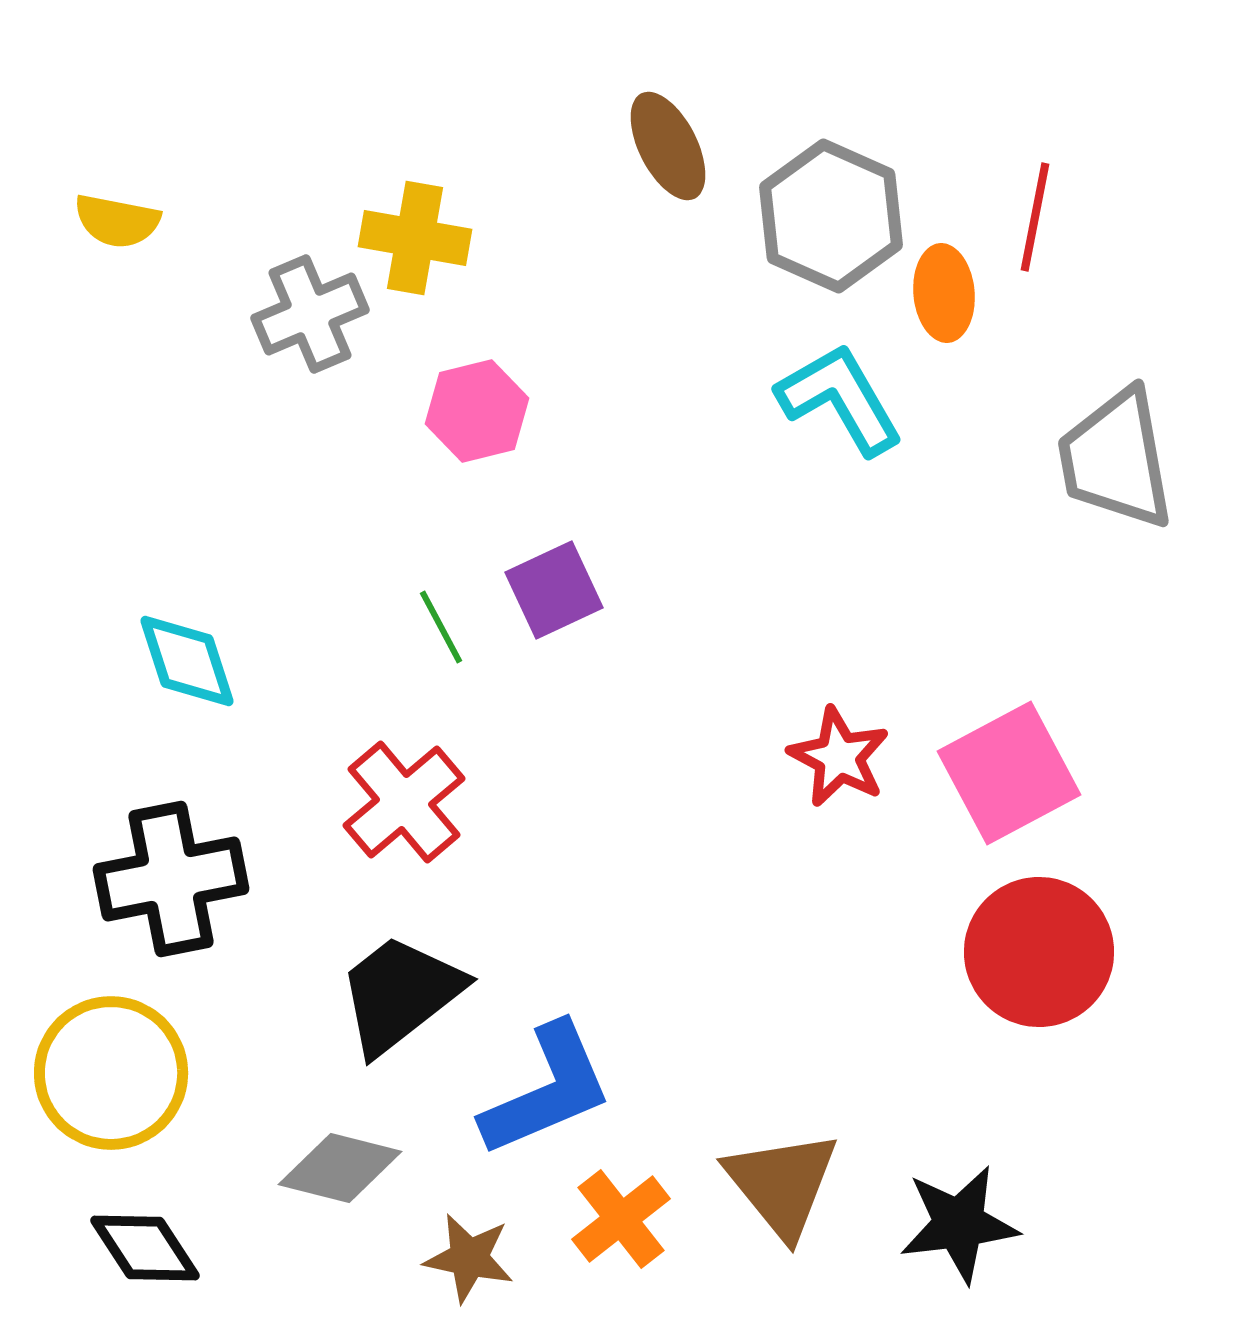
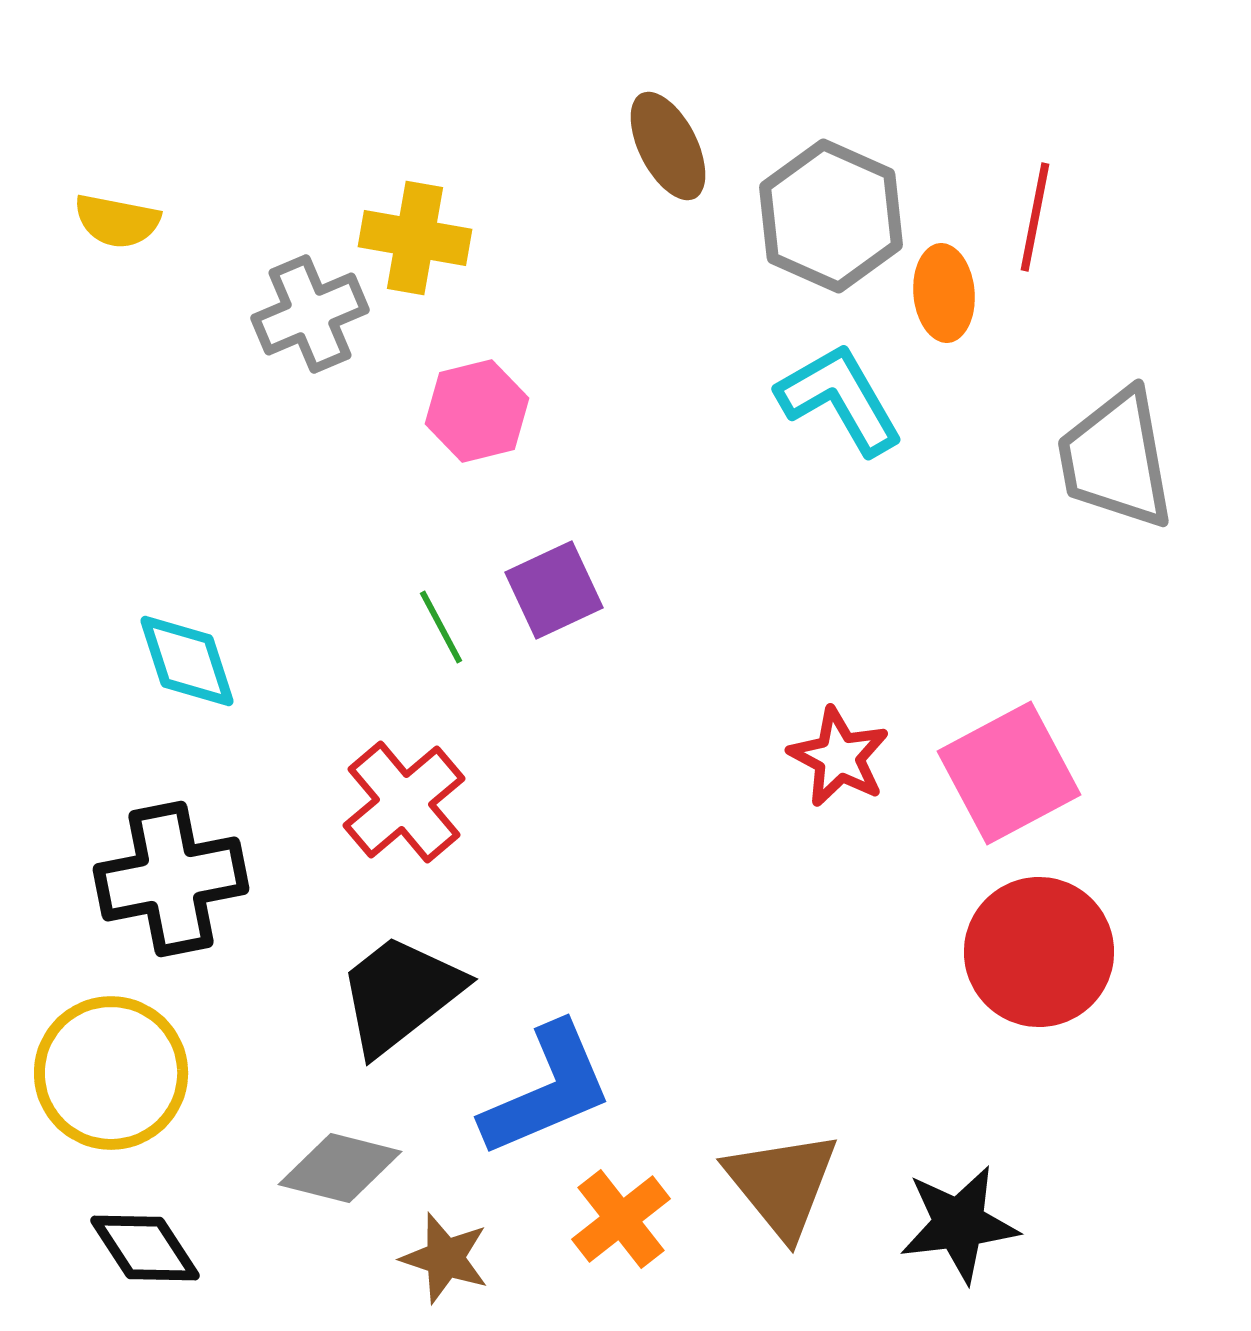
brown star: moved 24 px left; rotated 6 degrees clockwise
